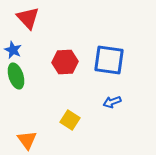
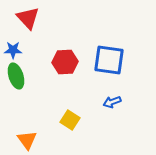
blue star: rotated 24 degrees counterclockwise
